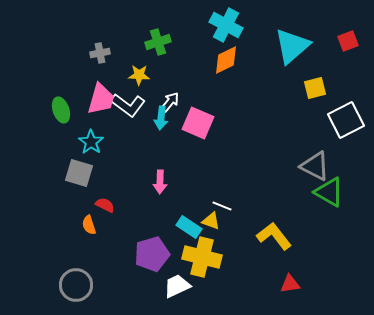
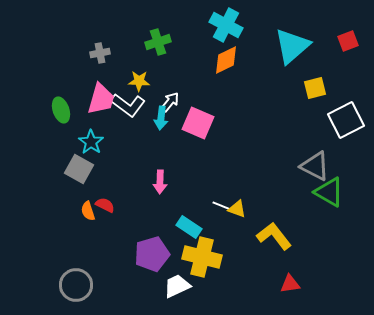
yellow star: moved 6 px down
gray square: moved 4 px up; rotated 12 degrees clockwise
yellow triangle: moved 26 px right, 12 px up
orange semicircle: moved 1 px left, 14 px up
